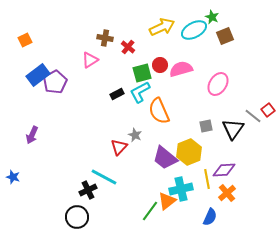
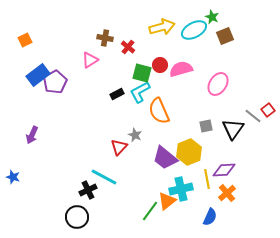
yellow arrow: rotated 10 degrees clockwise
green square: rotated 30 degrees clockwise
